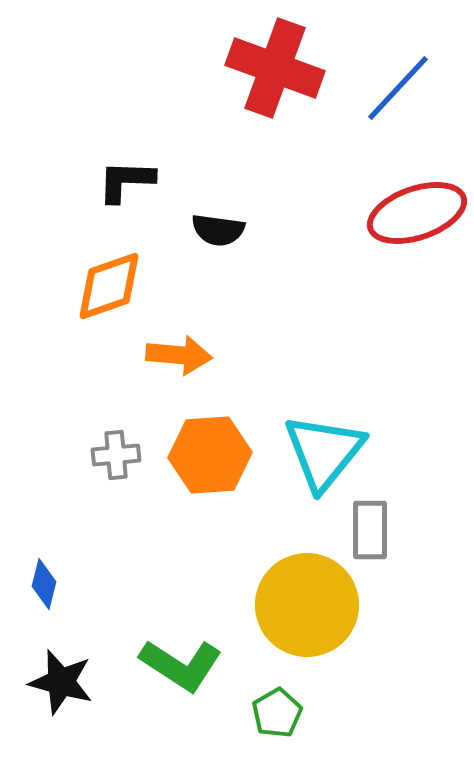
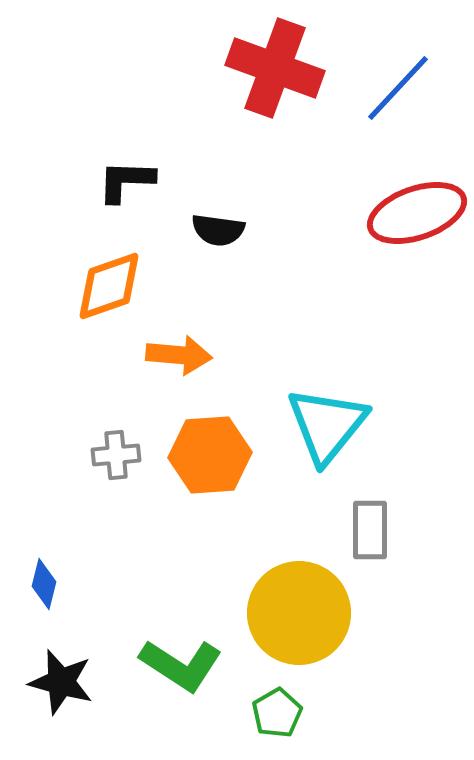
cyan triangle: moved 3 px right, 27 px up
yellow circle: moved 8 px left, 8 px down
